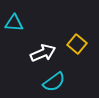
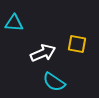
yellow square: rotated 30 degrees counterclockwise
cyan semicircle: rotated 70 degrees clockwise
